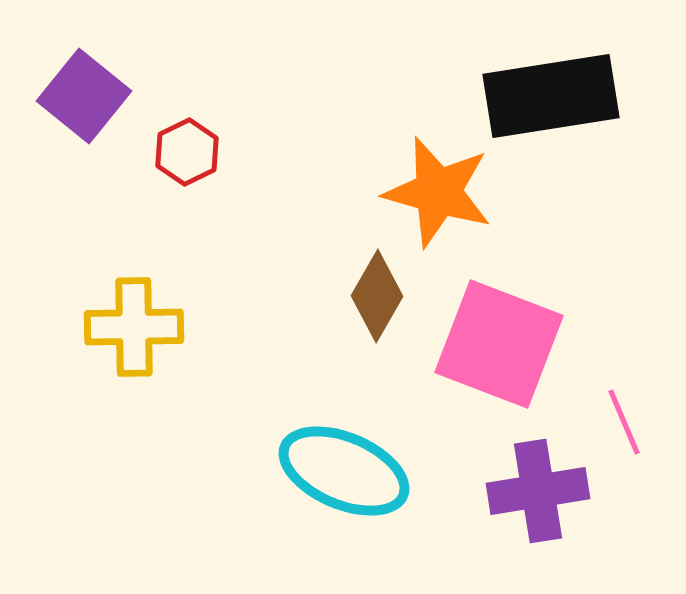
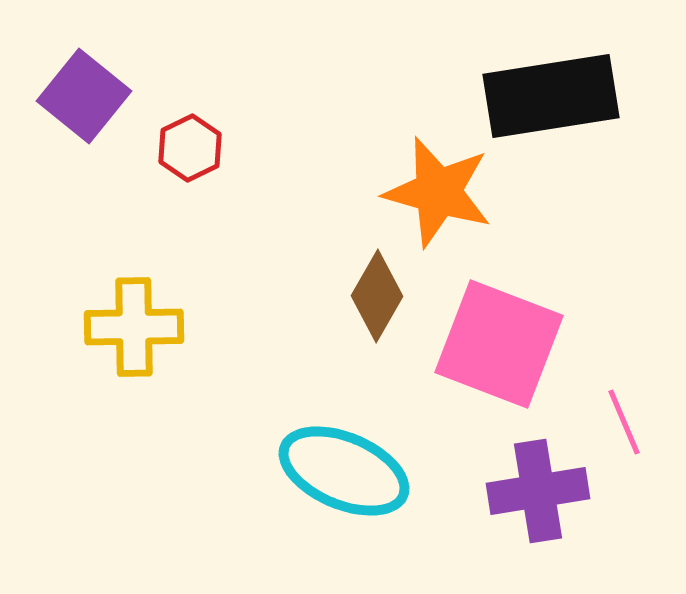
red hexagon: moved 3 px right, 4 px up
